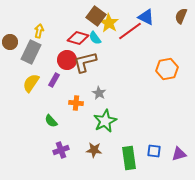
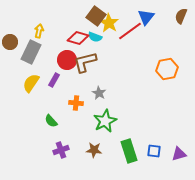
blue triangle: rotated 42 degrees clockwise
cyan semicircle: moved 1 px up; rotated 32 degrees counterclockwise
green rectangle: moved 7 px up; rotated 10 degrees counterclockwise
